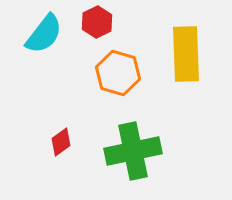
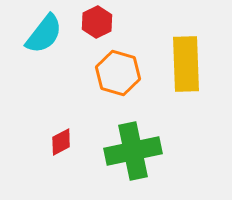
yellow rectangle: moved 10 px down
red diamond: rotated 8 degrees clockwise
